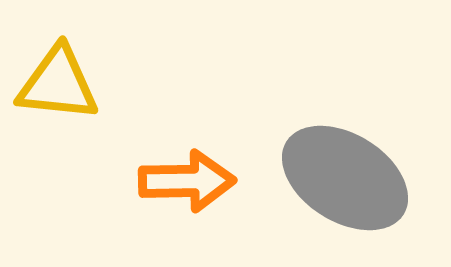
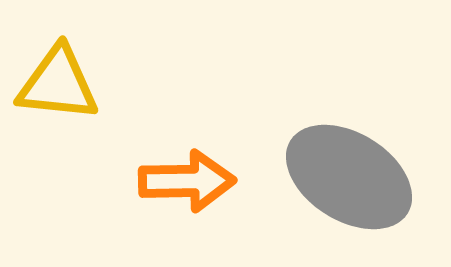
gray ellipse: moved 4 px right, 1 px up
